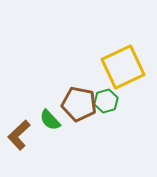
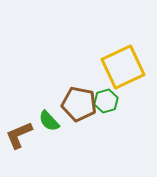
green semicircle: moved 1 px left, 1 px down
brown L-shape: rotated 20 degrees clockwise
